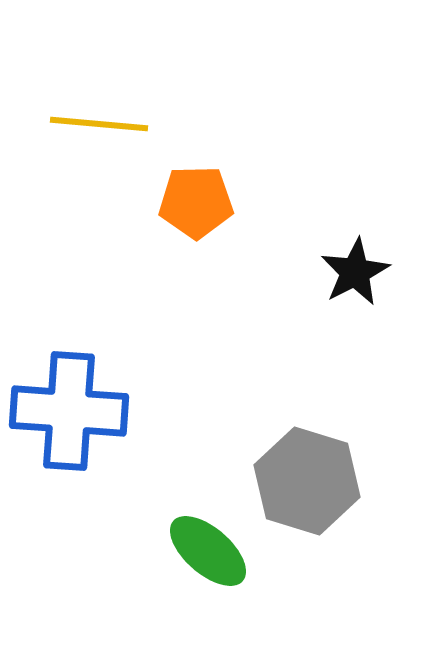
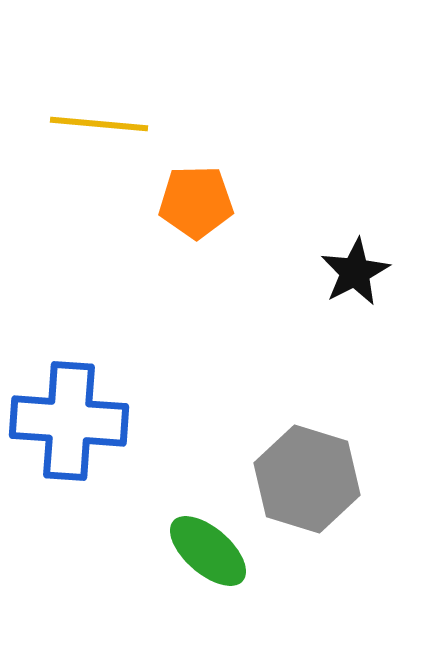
blue cross: moved 10 px down
gray hexagon: moved 2 px up
